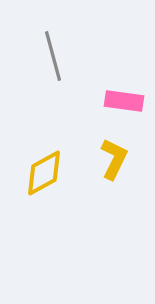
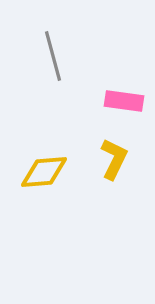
yellow diamond: moved 1 px up; rotated 24 degrees clockwise
